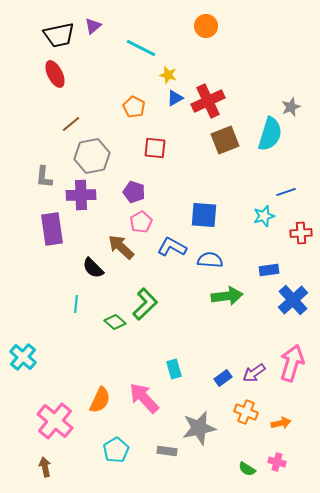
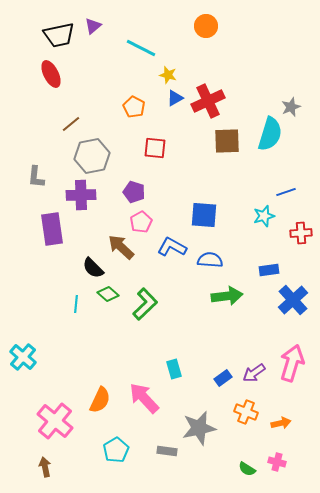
red ellipse at (55, 74): moved 4 px left
brown square at (225, 140): moved 2 px right, 1 px down; rotated 20 degrees clockwise
gray L-shape at (44, 177): moved 8 px left
green diamond at (115, 322): moved 7 px left, 28 px up
